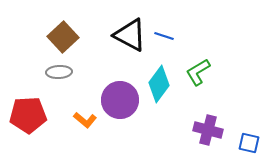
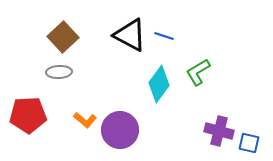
purple circle: moved 30 px down
purple cross: moved 11 px right, 1 px down
